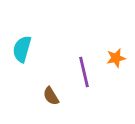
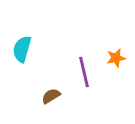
brown semicircle: rotated 90 degrees clockwise
